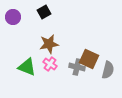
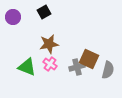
gray cross: rotated 28 degrees counterclockwise
